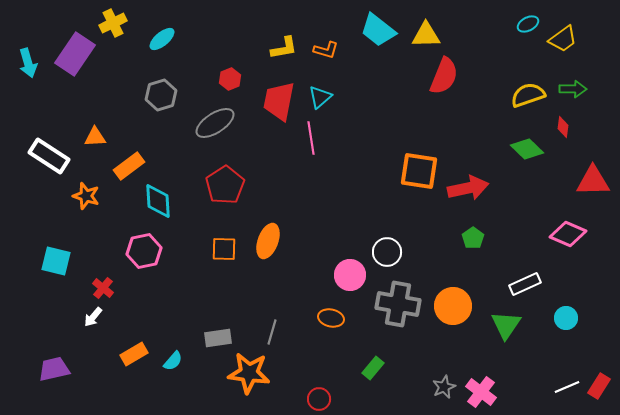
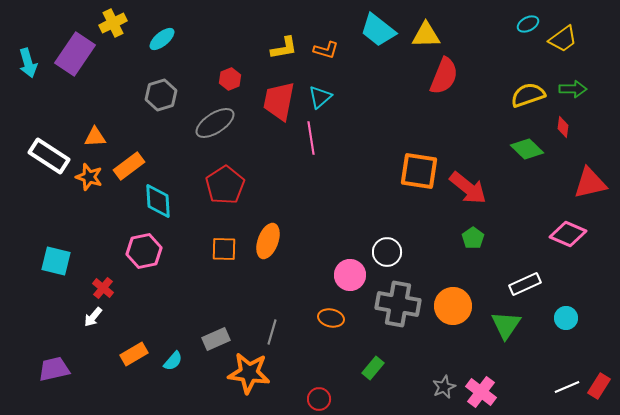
red triangle at (593, 181): moved 3 px left, 2 px down; rotated 12 degrees counterclockwise
red arrow at (468, 188): rotated 51 degrees clockwise
orange star at (86, 196): moved 3 px right, 19 px up
gray rectangle at (218, 338): moved 2 px left, 1 px down; rotated 16 degrees counterclockwise
